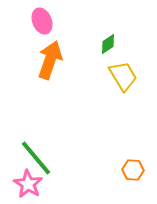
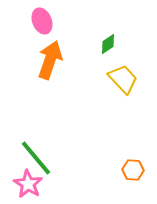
yellow trapezoid: moved 3 px down; rotated 12 degrees counterclockwise
